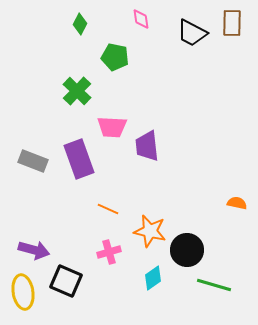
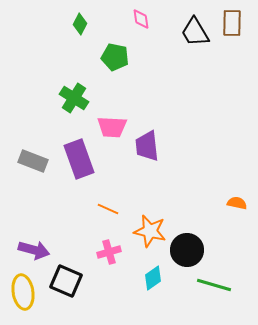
black trapezoid: moved 3 px right, 1 px up; rotated 32 degrees clockwise
green cross: moved 3 px left, 7 px down; rotated 12 degrees counterclockwise
